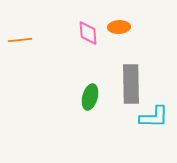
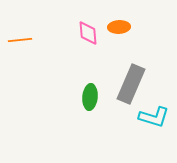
gray rectangle: rotated 24 degrees clockwise
green ellipse: rotated 10 degrees counterclockwise
cyan L-shape: rotated 16 degrees clockwise
